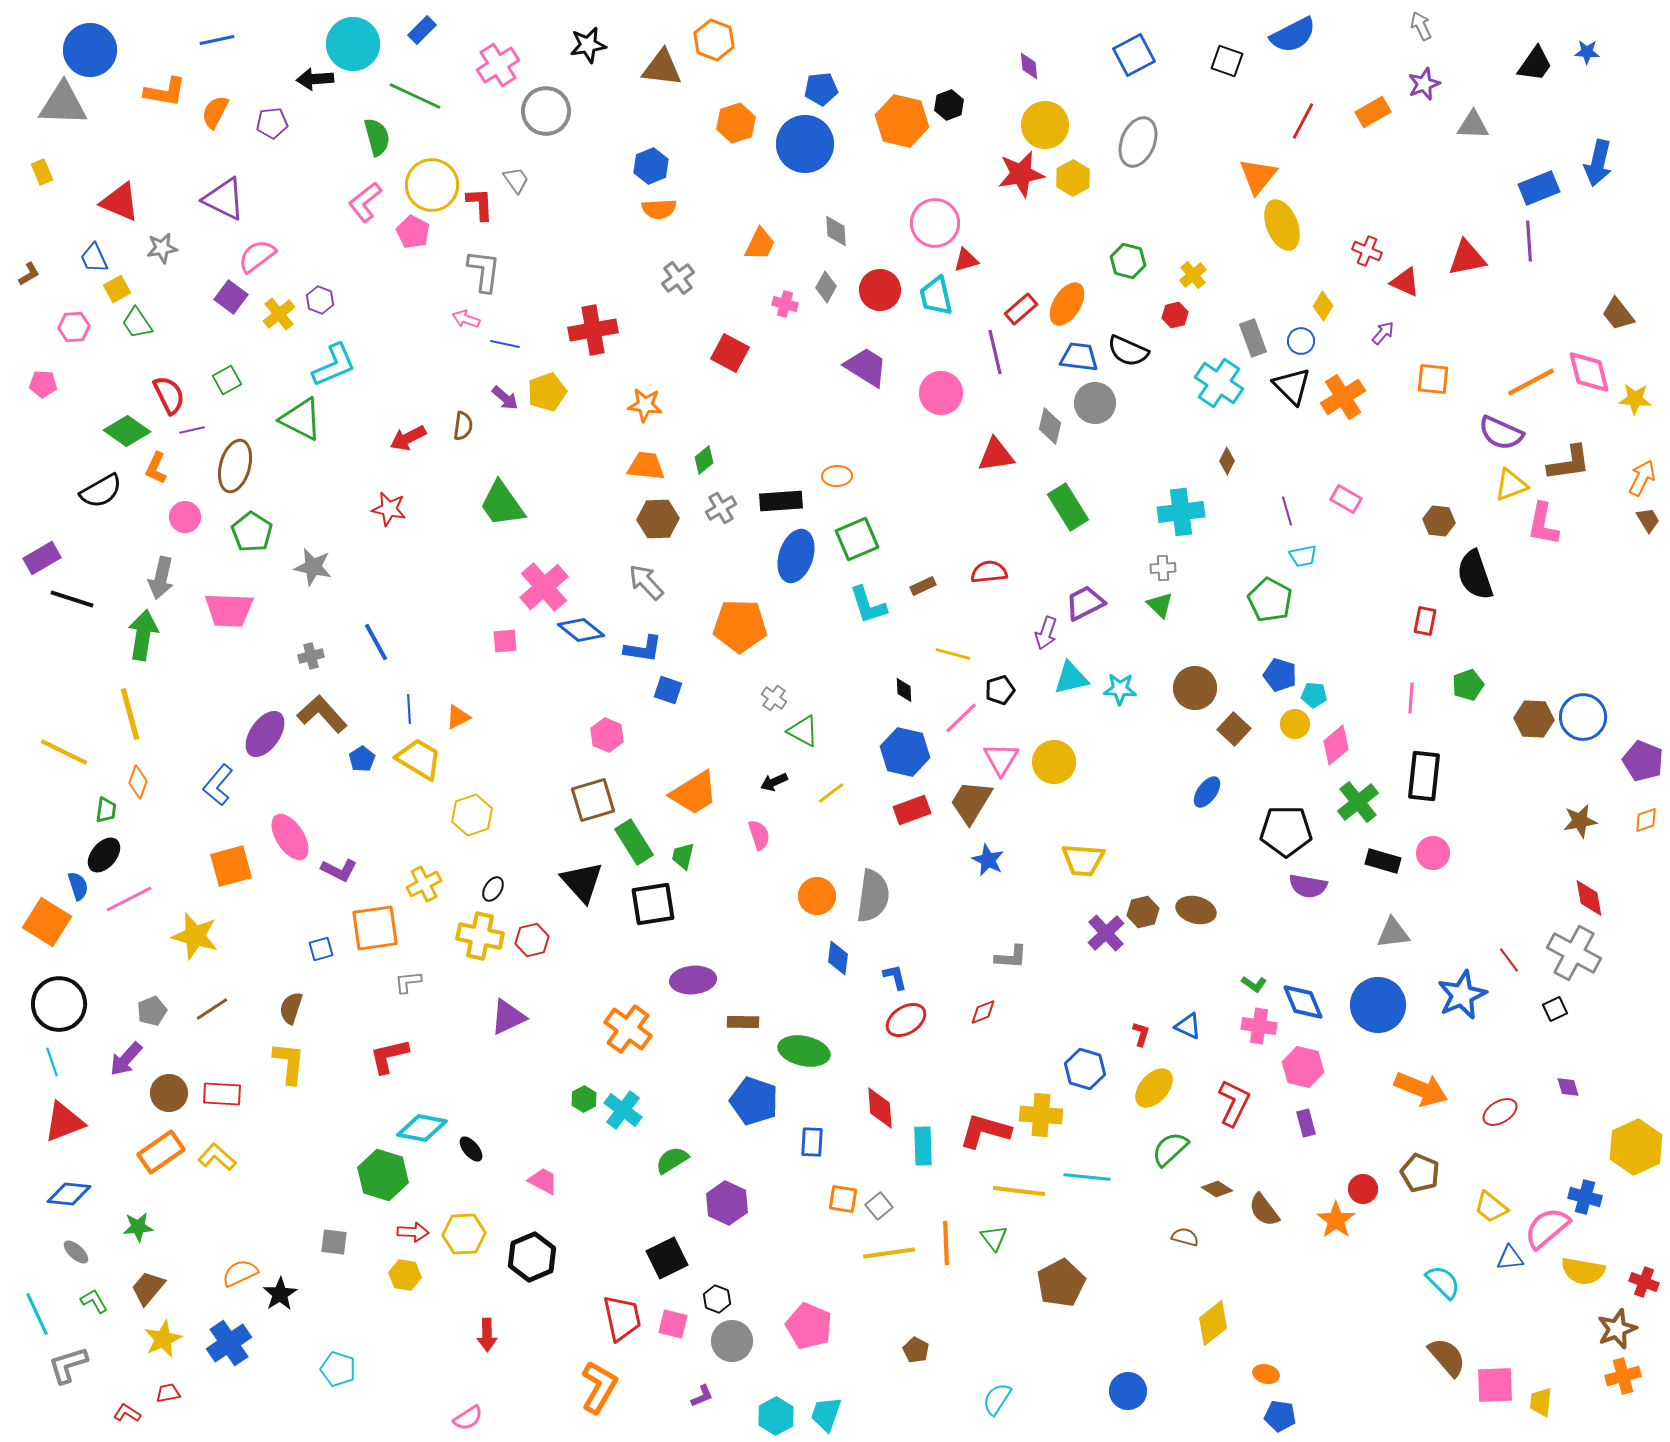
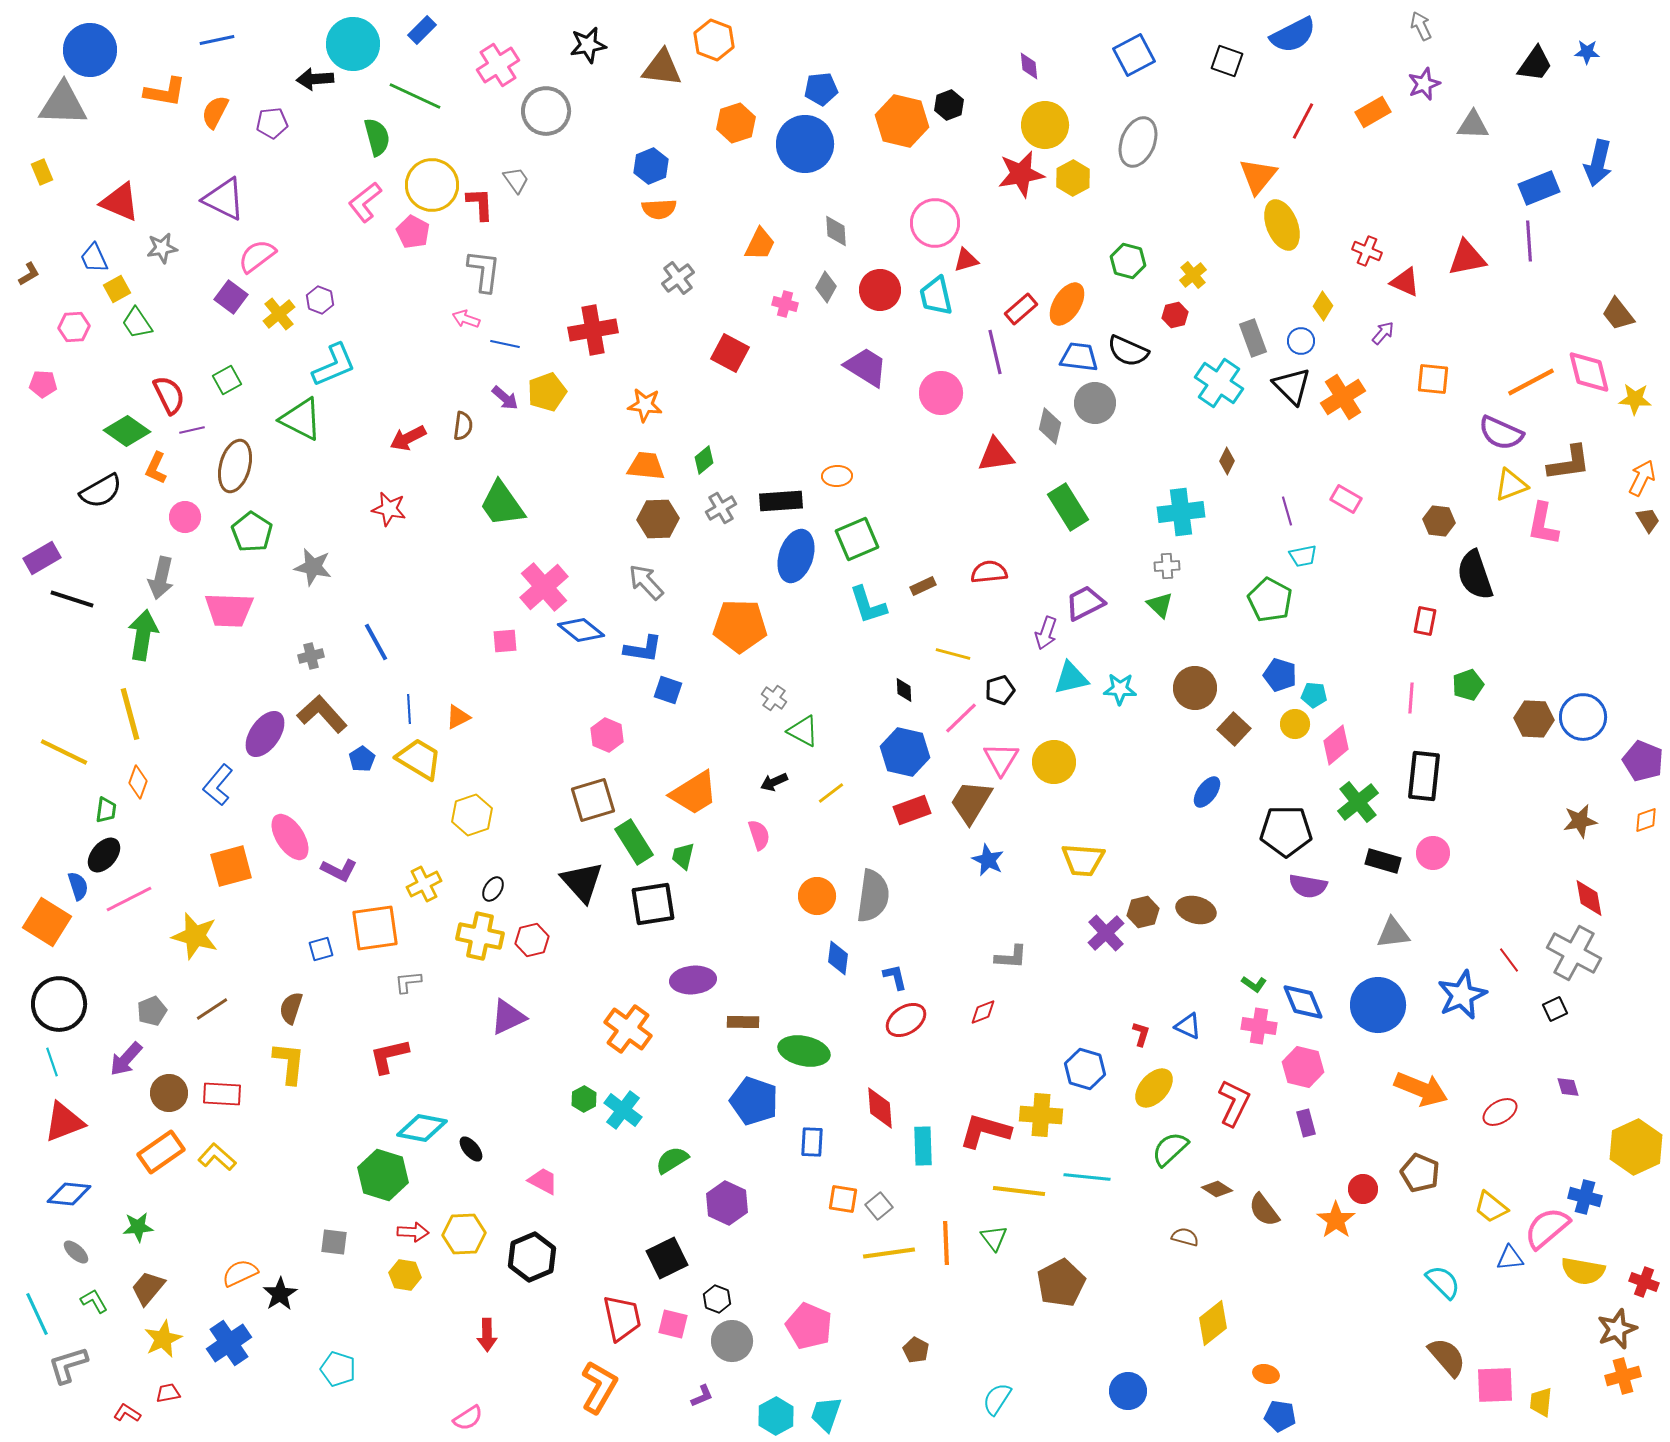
gray cross at (1163, 568): moved 4 px right, 2 px up
